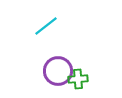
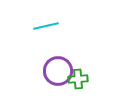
cyan line: rotated 25 degrees clockwise
